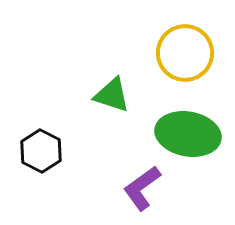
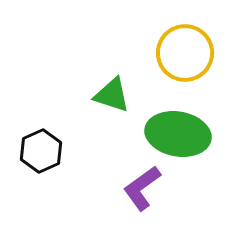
green ellipse: moved 10 px left
black hexagon: rotated 9 degrees clockwise
